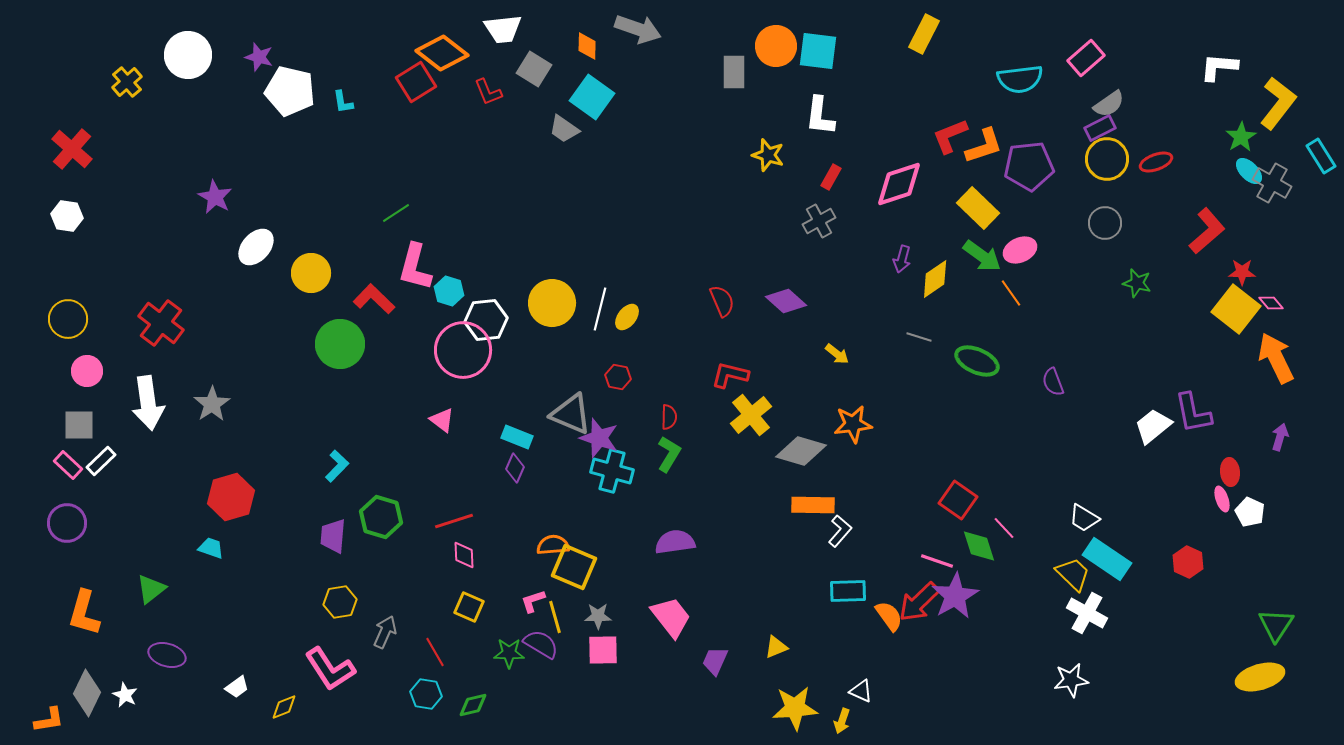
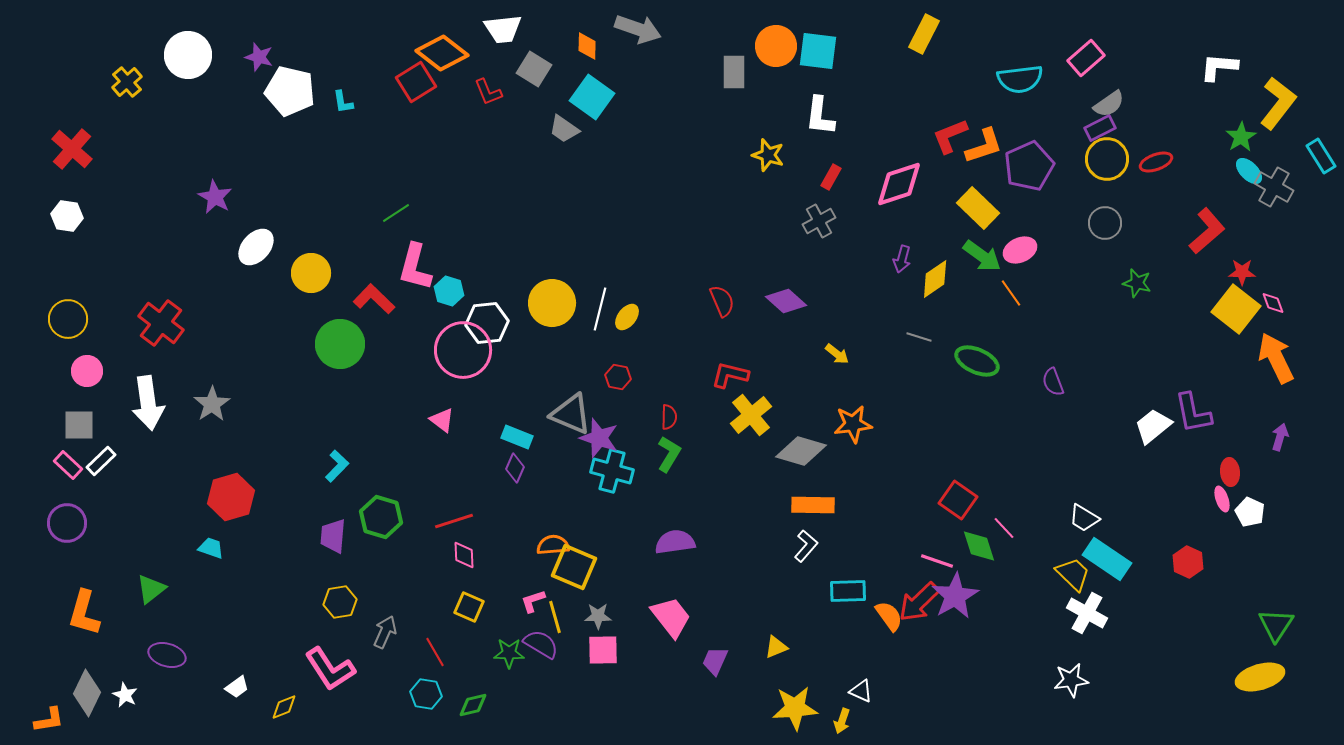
purple pentagon at (1029, 166): rotated 18 degrees counterclockwise
gray cross at (1272, 183): moved 2 px right, 4 px down
pink diamond at (1271, 303): moved 2 px right; rotated 20 degrees clockwise
white hexagon at (486, 320): moved 1 px right, 3 px down
white L-shape at (840, 531): moved 34 px left, 15 px down
